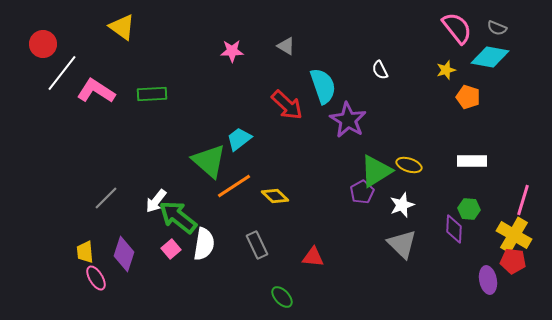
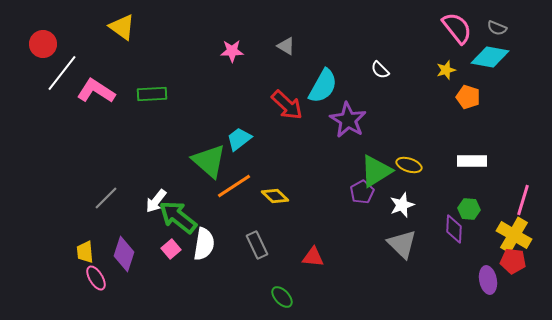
white semicircle at (380, 70): rotated 18 degrees counterclockwise
cyan semicircle at (323, 86): rotated 48 degrees clockwise
